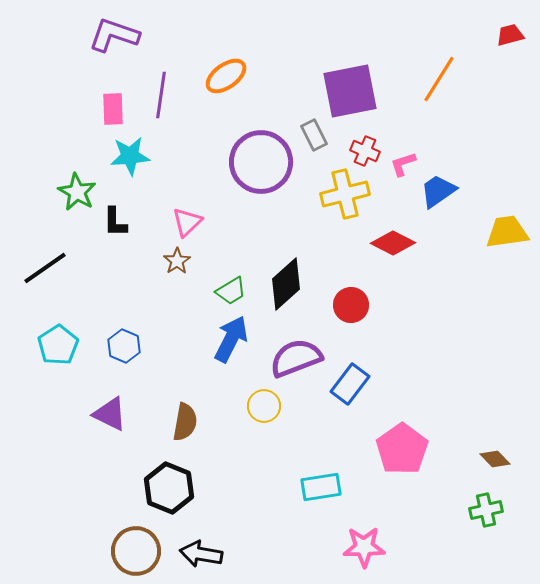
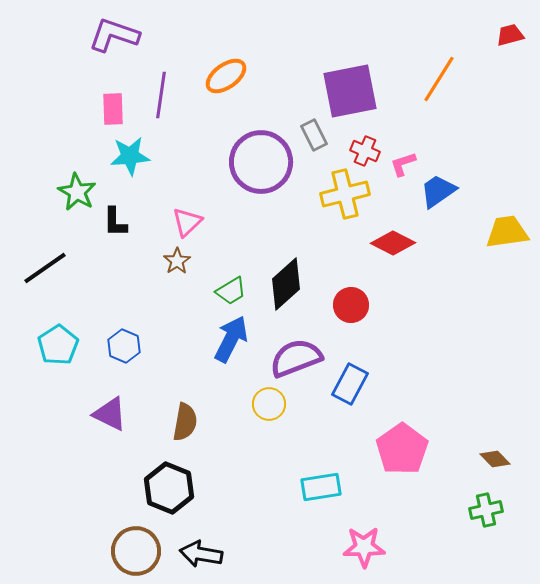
blue rectangle: rotated 9 degrees counterclockwise
yellow circle: moved 5 px right, 2 px up
